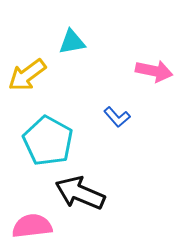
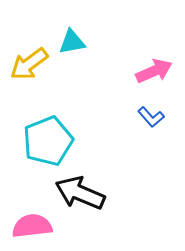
pink arrow: rotated 36 degrees counterclockwise
yellow arrow: moved 2 px right, 11 px up
blue L-shape: moved 34 px right
cyan pentagon: rotated 21 degrees clockwise
